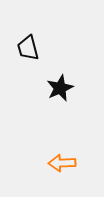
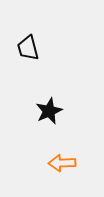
black star: moved 11 px left, 23 px down
